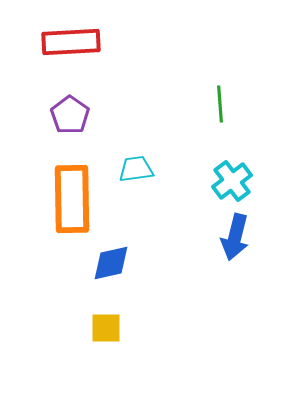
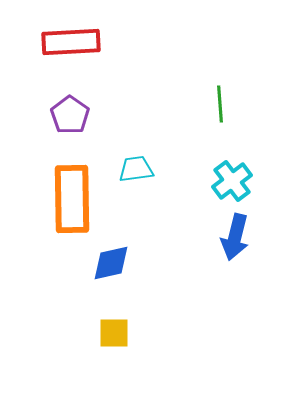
yellow square: moved 8 px right, 5 px down
